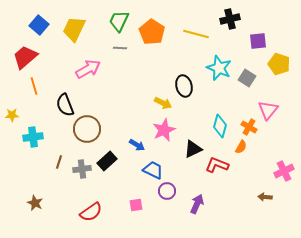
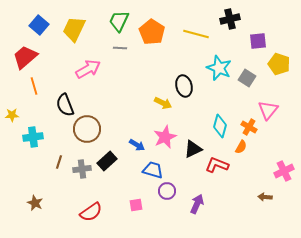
pink star: moved 1 px right, 7 px down
blue trapezoid: rotated 10 degrees counterclockwise
